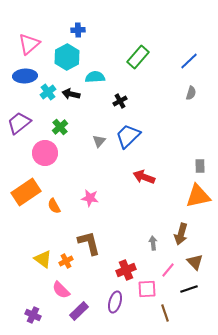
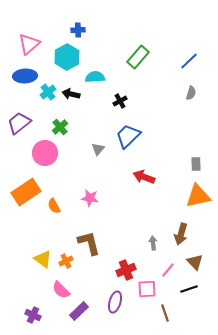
gray triangle: moved 1 px left, 8 px down
gray rectangle: moved 4 px left, 2 px up
